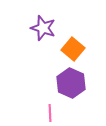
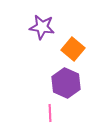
purple star: moved 1 px left, 1 px up; rotated 10 degrees counterclockwise
purple hexagon: moved 5 px left
